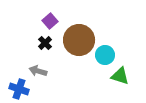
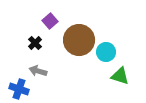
black cross: moved 10 px left
cyan circle: moved 1 px right, 3 px up
